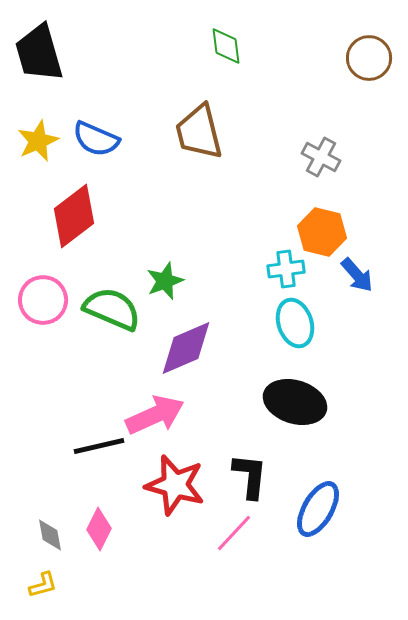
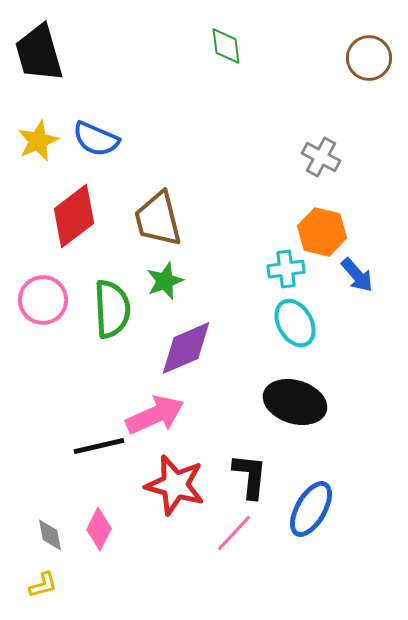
brown trapezoid: moved 41 px left, 87 px down
green semicircle: rotated 64 degrees clockwise
cyan ellipse: rotated 12 degrees counterclockwise
blue ellipse: moved 7 px left
